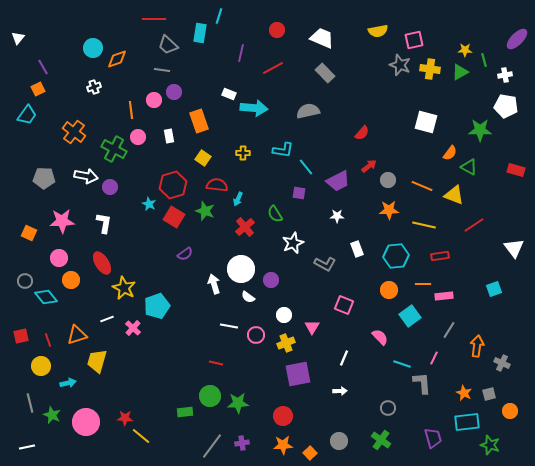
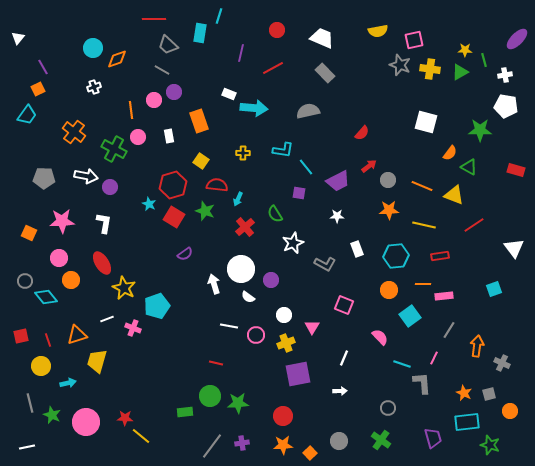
gray line at (162, 70): rotated 21 degrees clockwise
yellow square at (203, 158): moved 2 px left, 3 px down
pink cross at (133, 328): rotated 21 degrees counterclockwise
